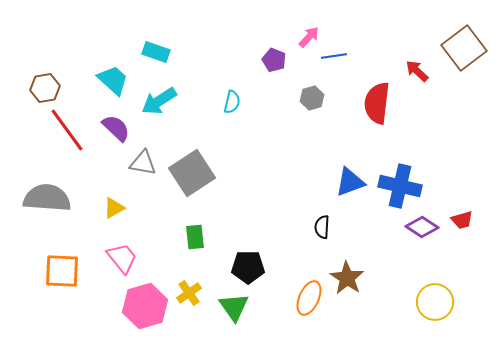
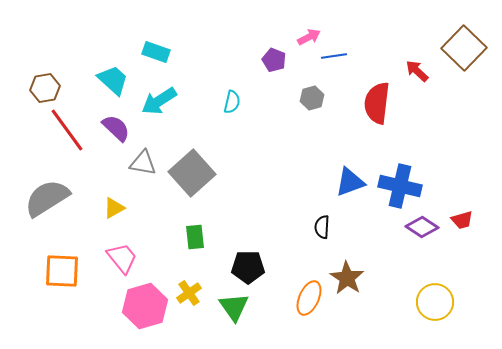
pink arrow: rotated 20 degrees clockwise
brown square: rotated 9 degrees counterclockwise
gray square: rotated 9 degrees counterclockwise
gray semicircle: rotated 36 degrees counterclockwise
